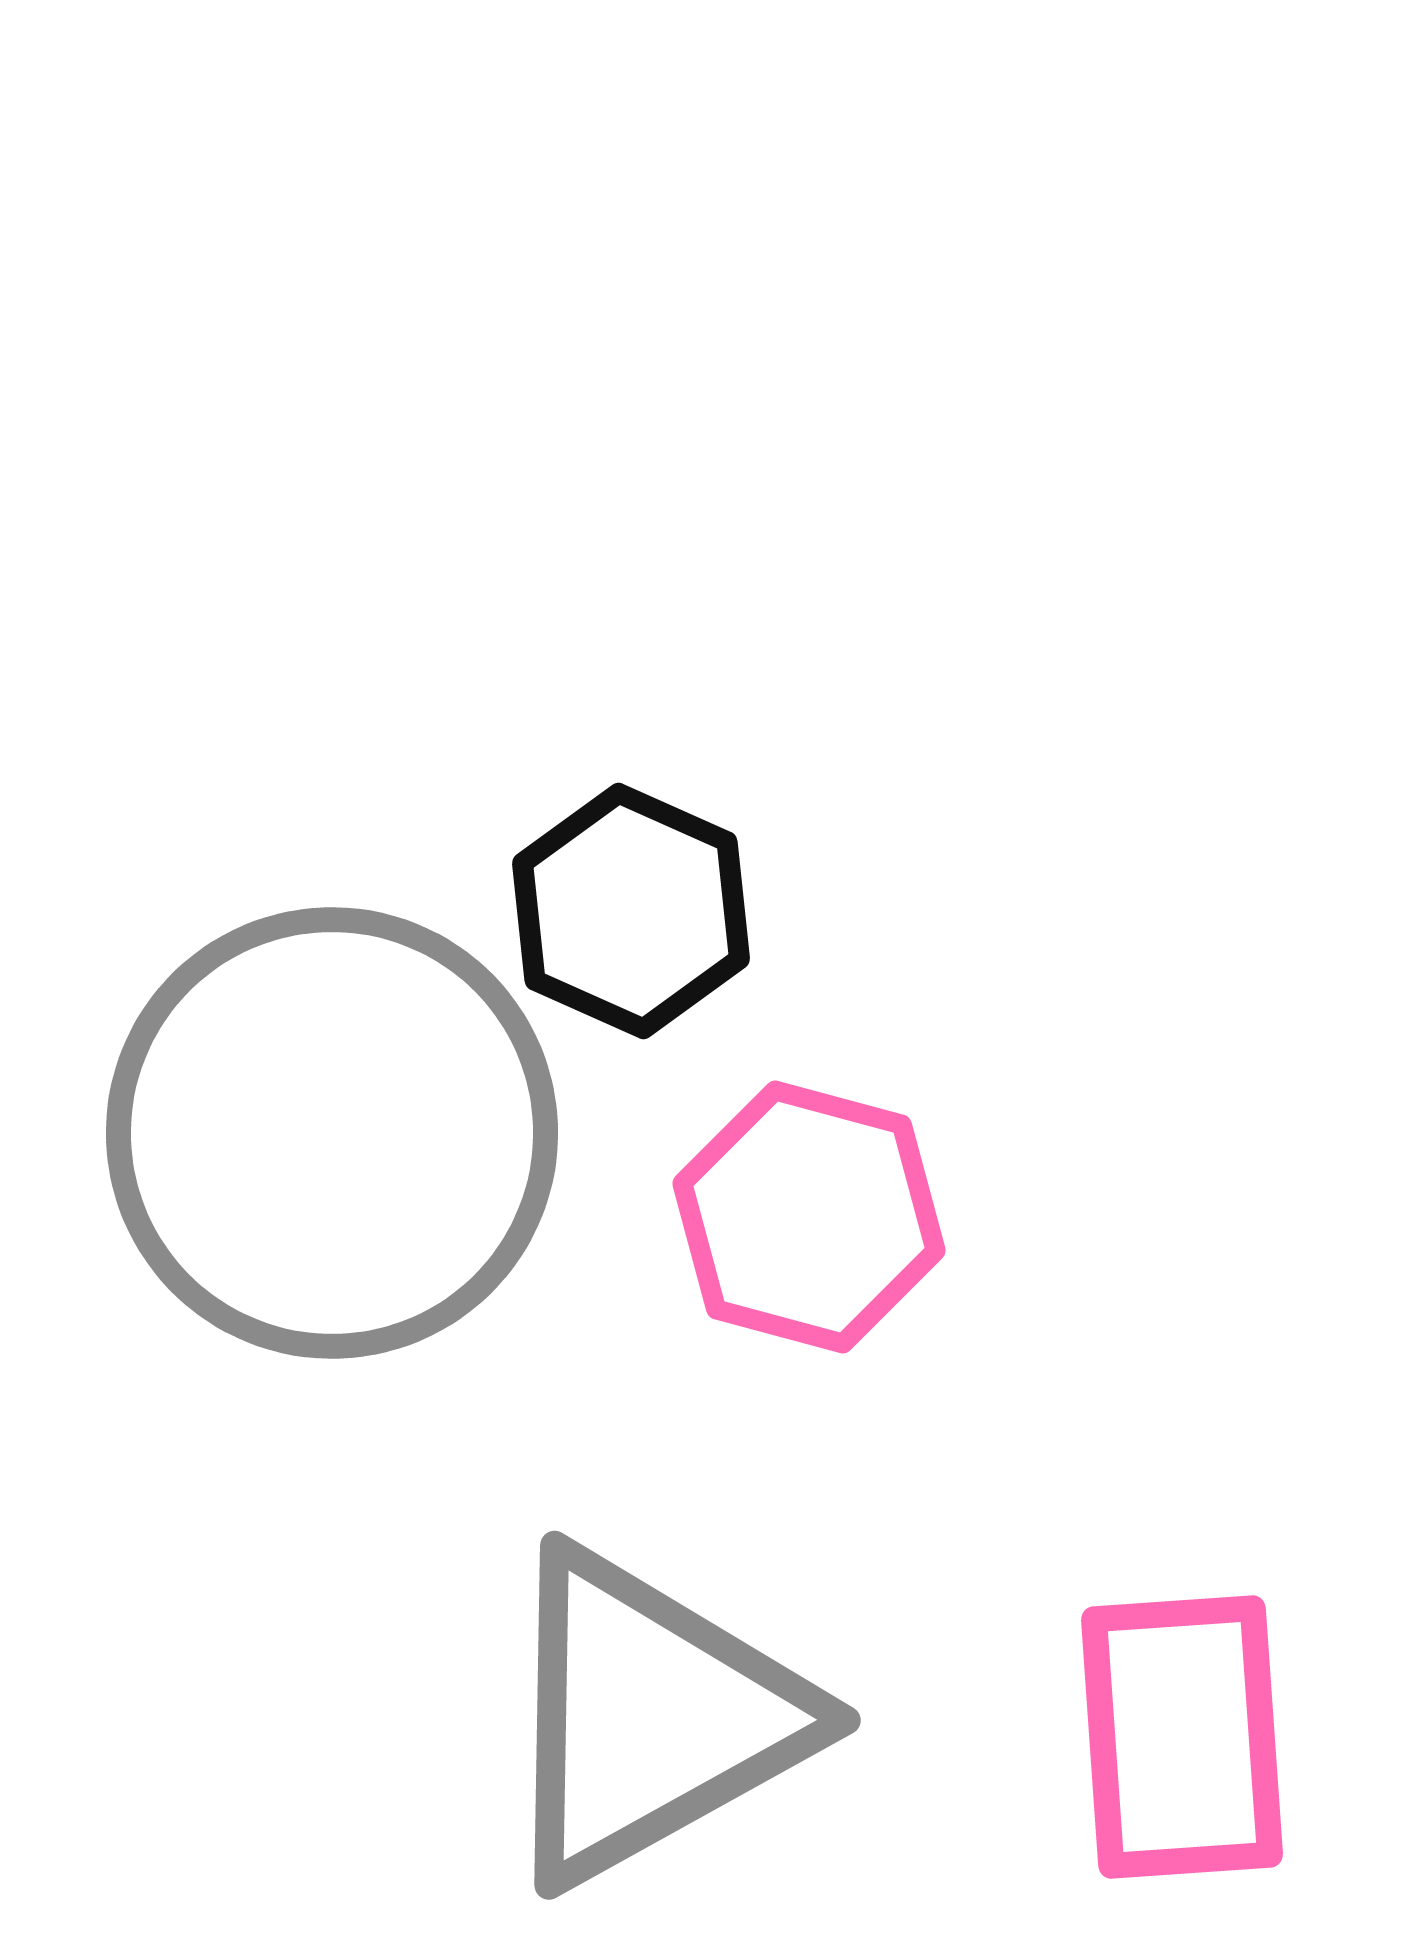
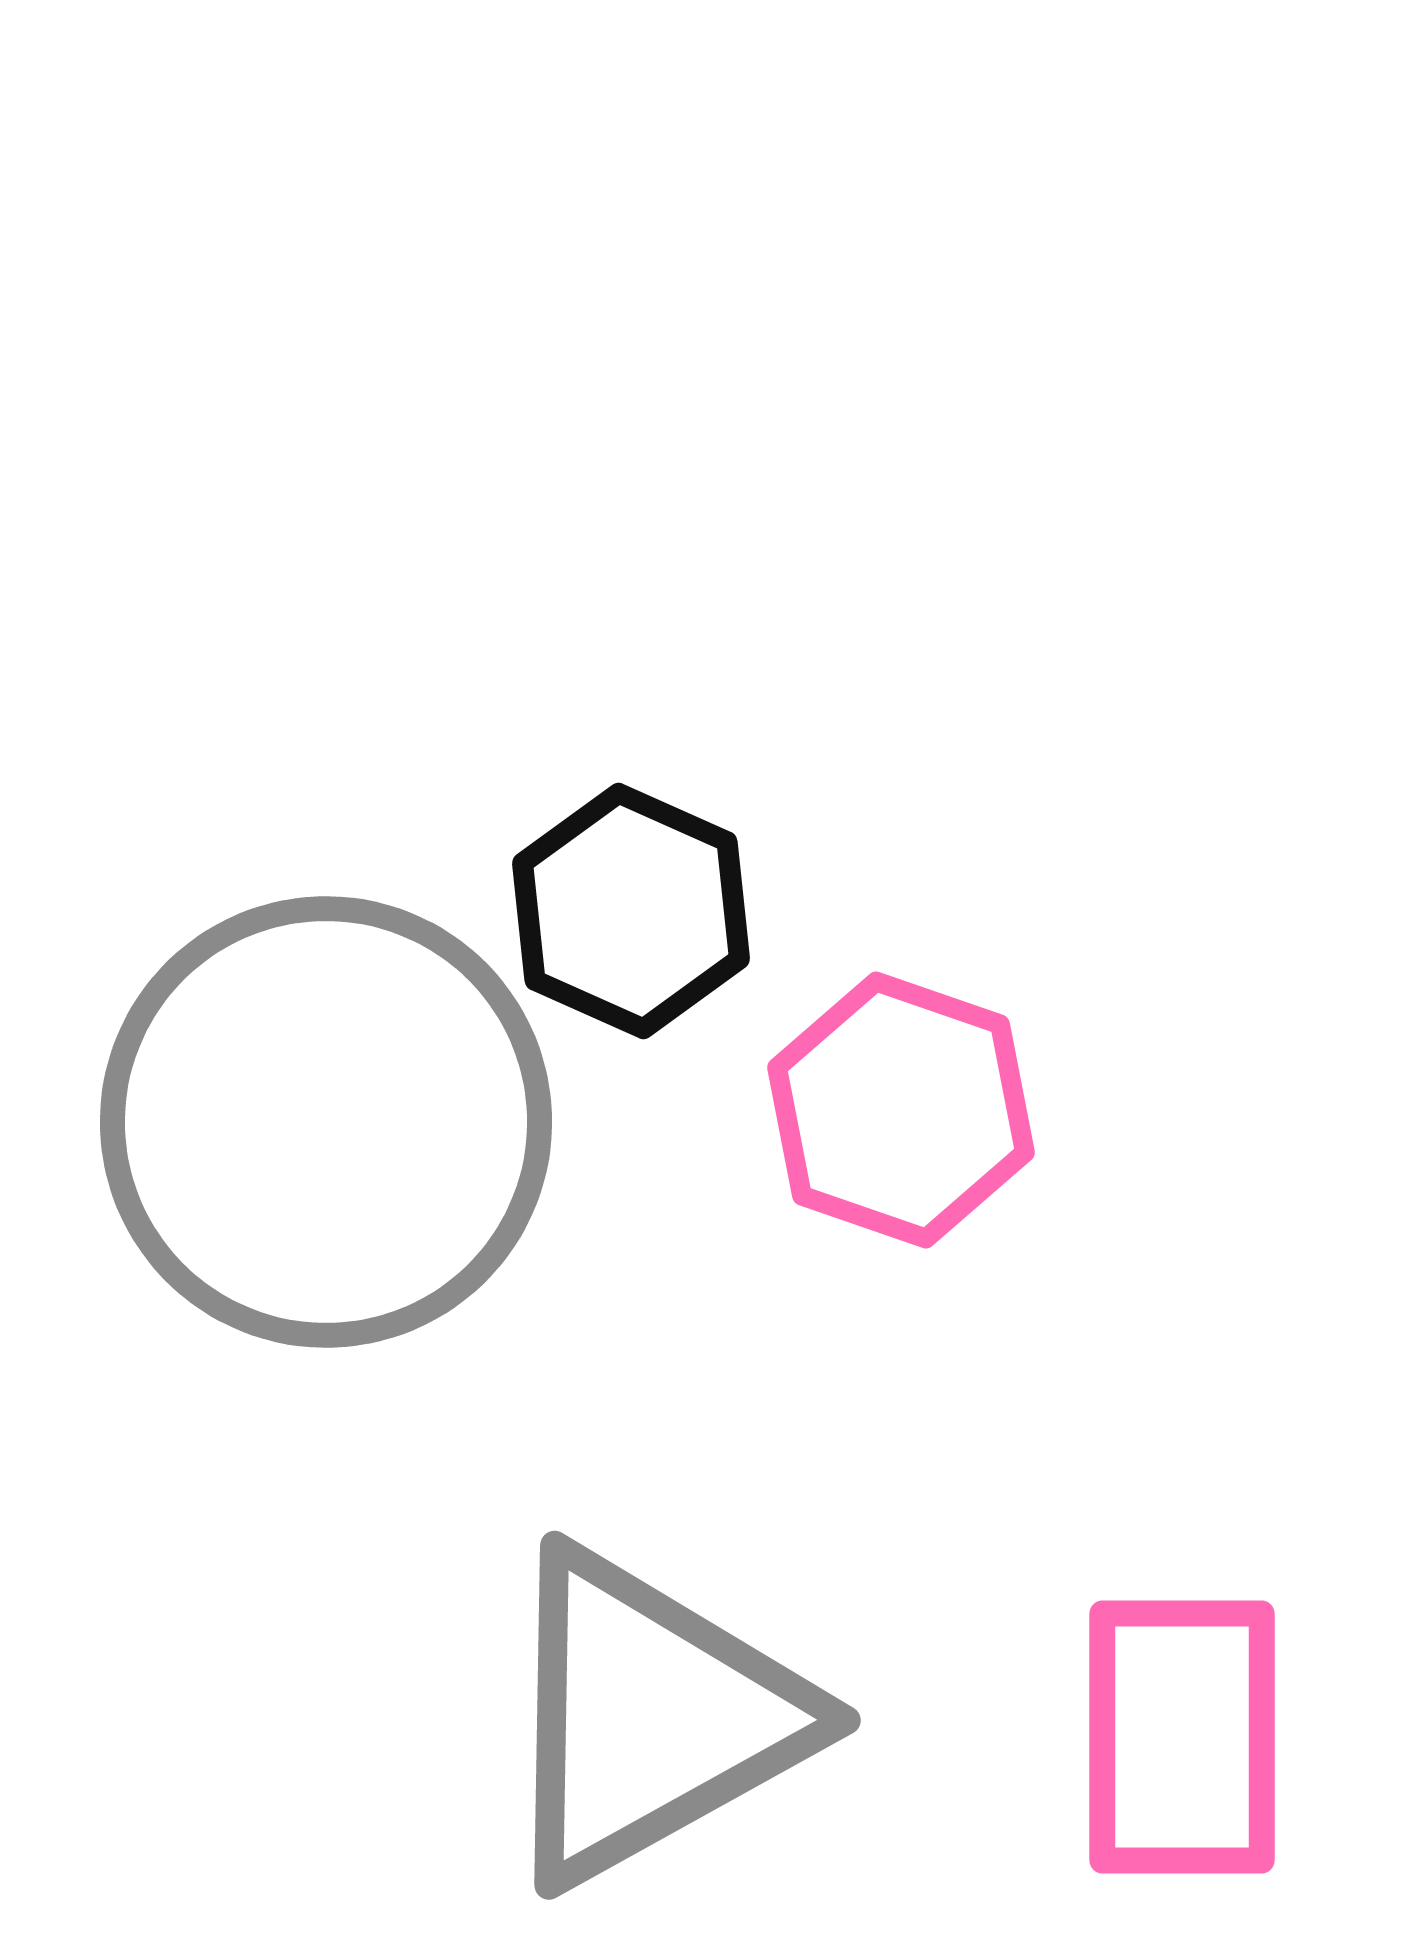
gray circle: moved 6 px left, 11 px up
pink hexagon: moved 92 px right, 107 px up; rotated 4 degrees clockwise
pink rectangle: rotated 4 degrees clockwise
